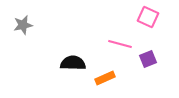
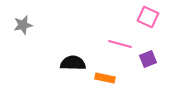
orange rectangle: rotated 36 degrees clockwise
